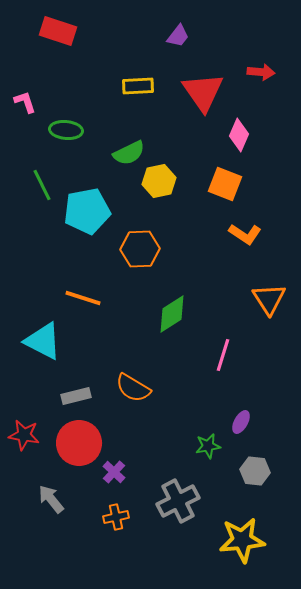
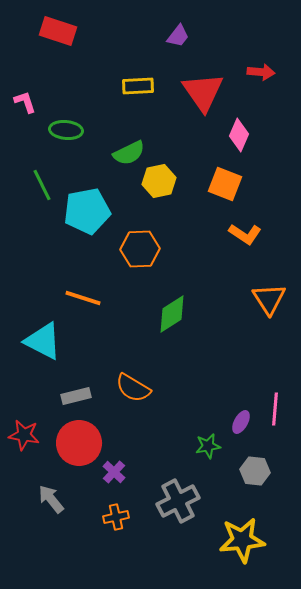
pink line: moved 52 px right, 54 px down; rotated 12 degrees counterclockwise
